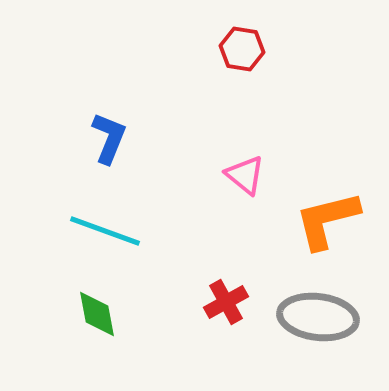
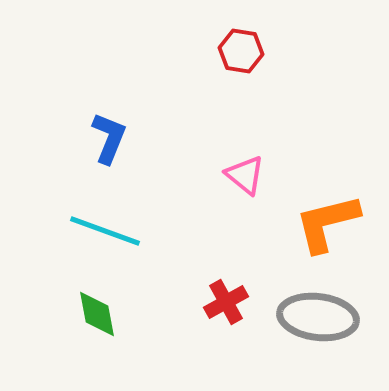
red hexagon: moved 1 px left, 2 px down
orange L-shape: moved 3 px down
